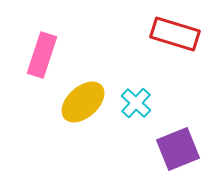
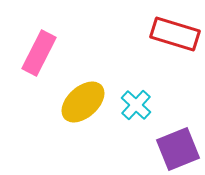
pink rectangle: moved 3 px left, 2 px up; rotated 9 degrees clockwise
cyan cross: moved 2 px down
